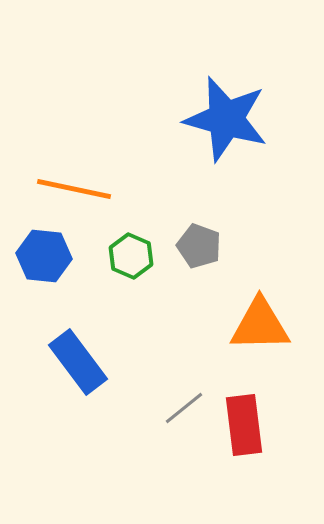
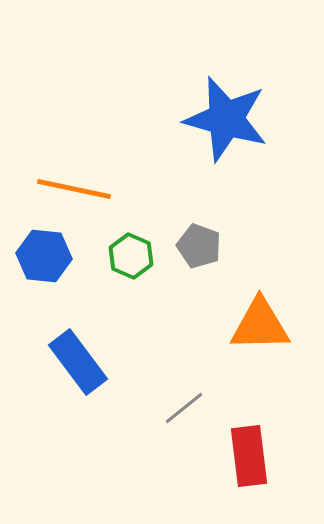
red rectangle: moved 5 px right, 31 px down
